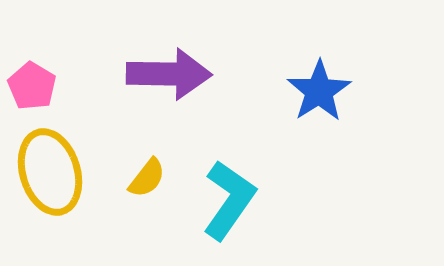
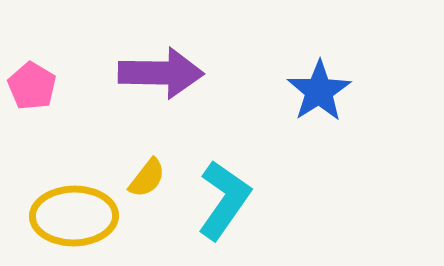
purple arrow: moved 8 px left, 1 px up
yellow ellipse: moved 24 px right, 44 px down; rotated 74 degrees counterclockwise
cyan L-shape: moved 5 px left
